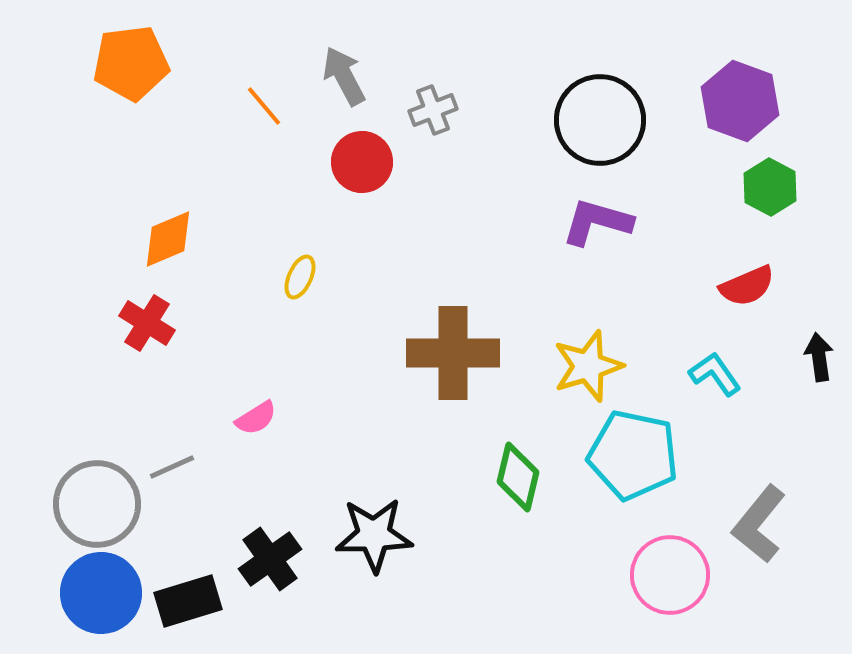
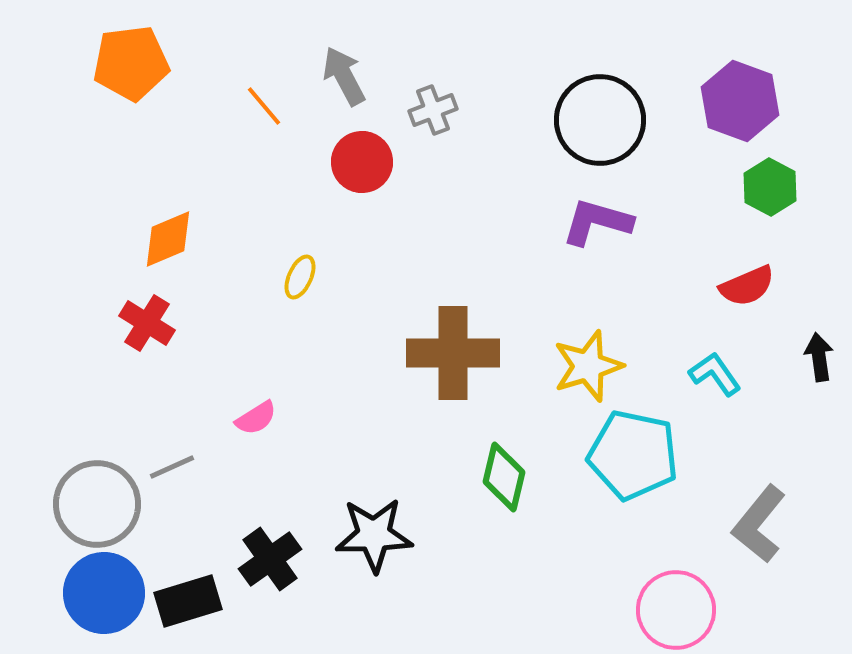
green diamond: moved 14 px left
pink circle: moved 6 px right, 35 px down
blue circle: moved 3 px right
